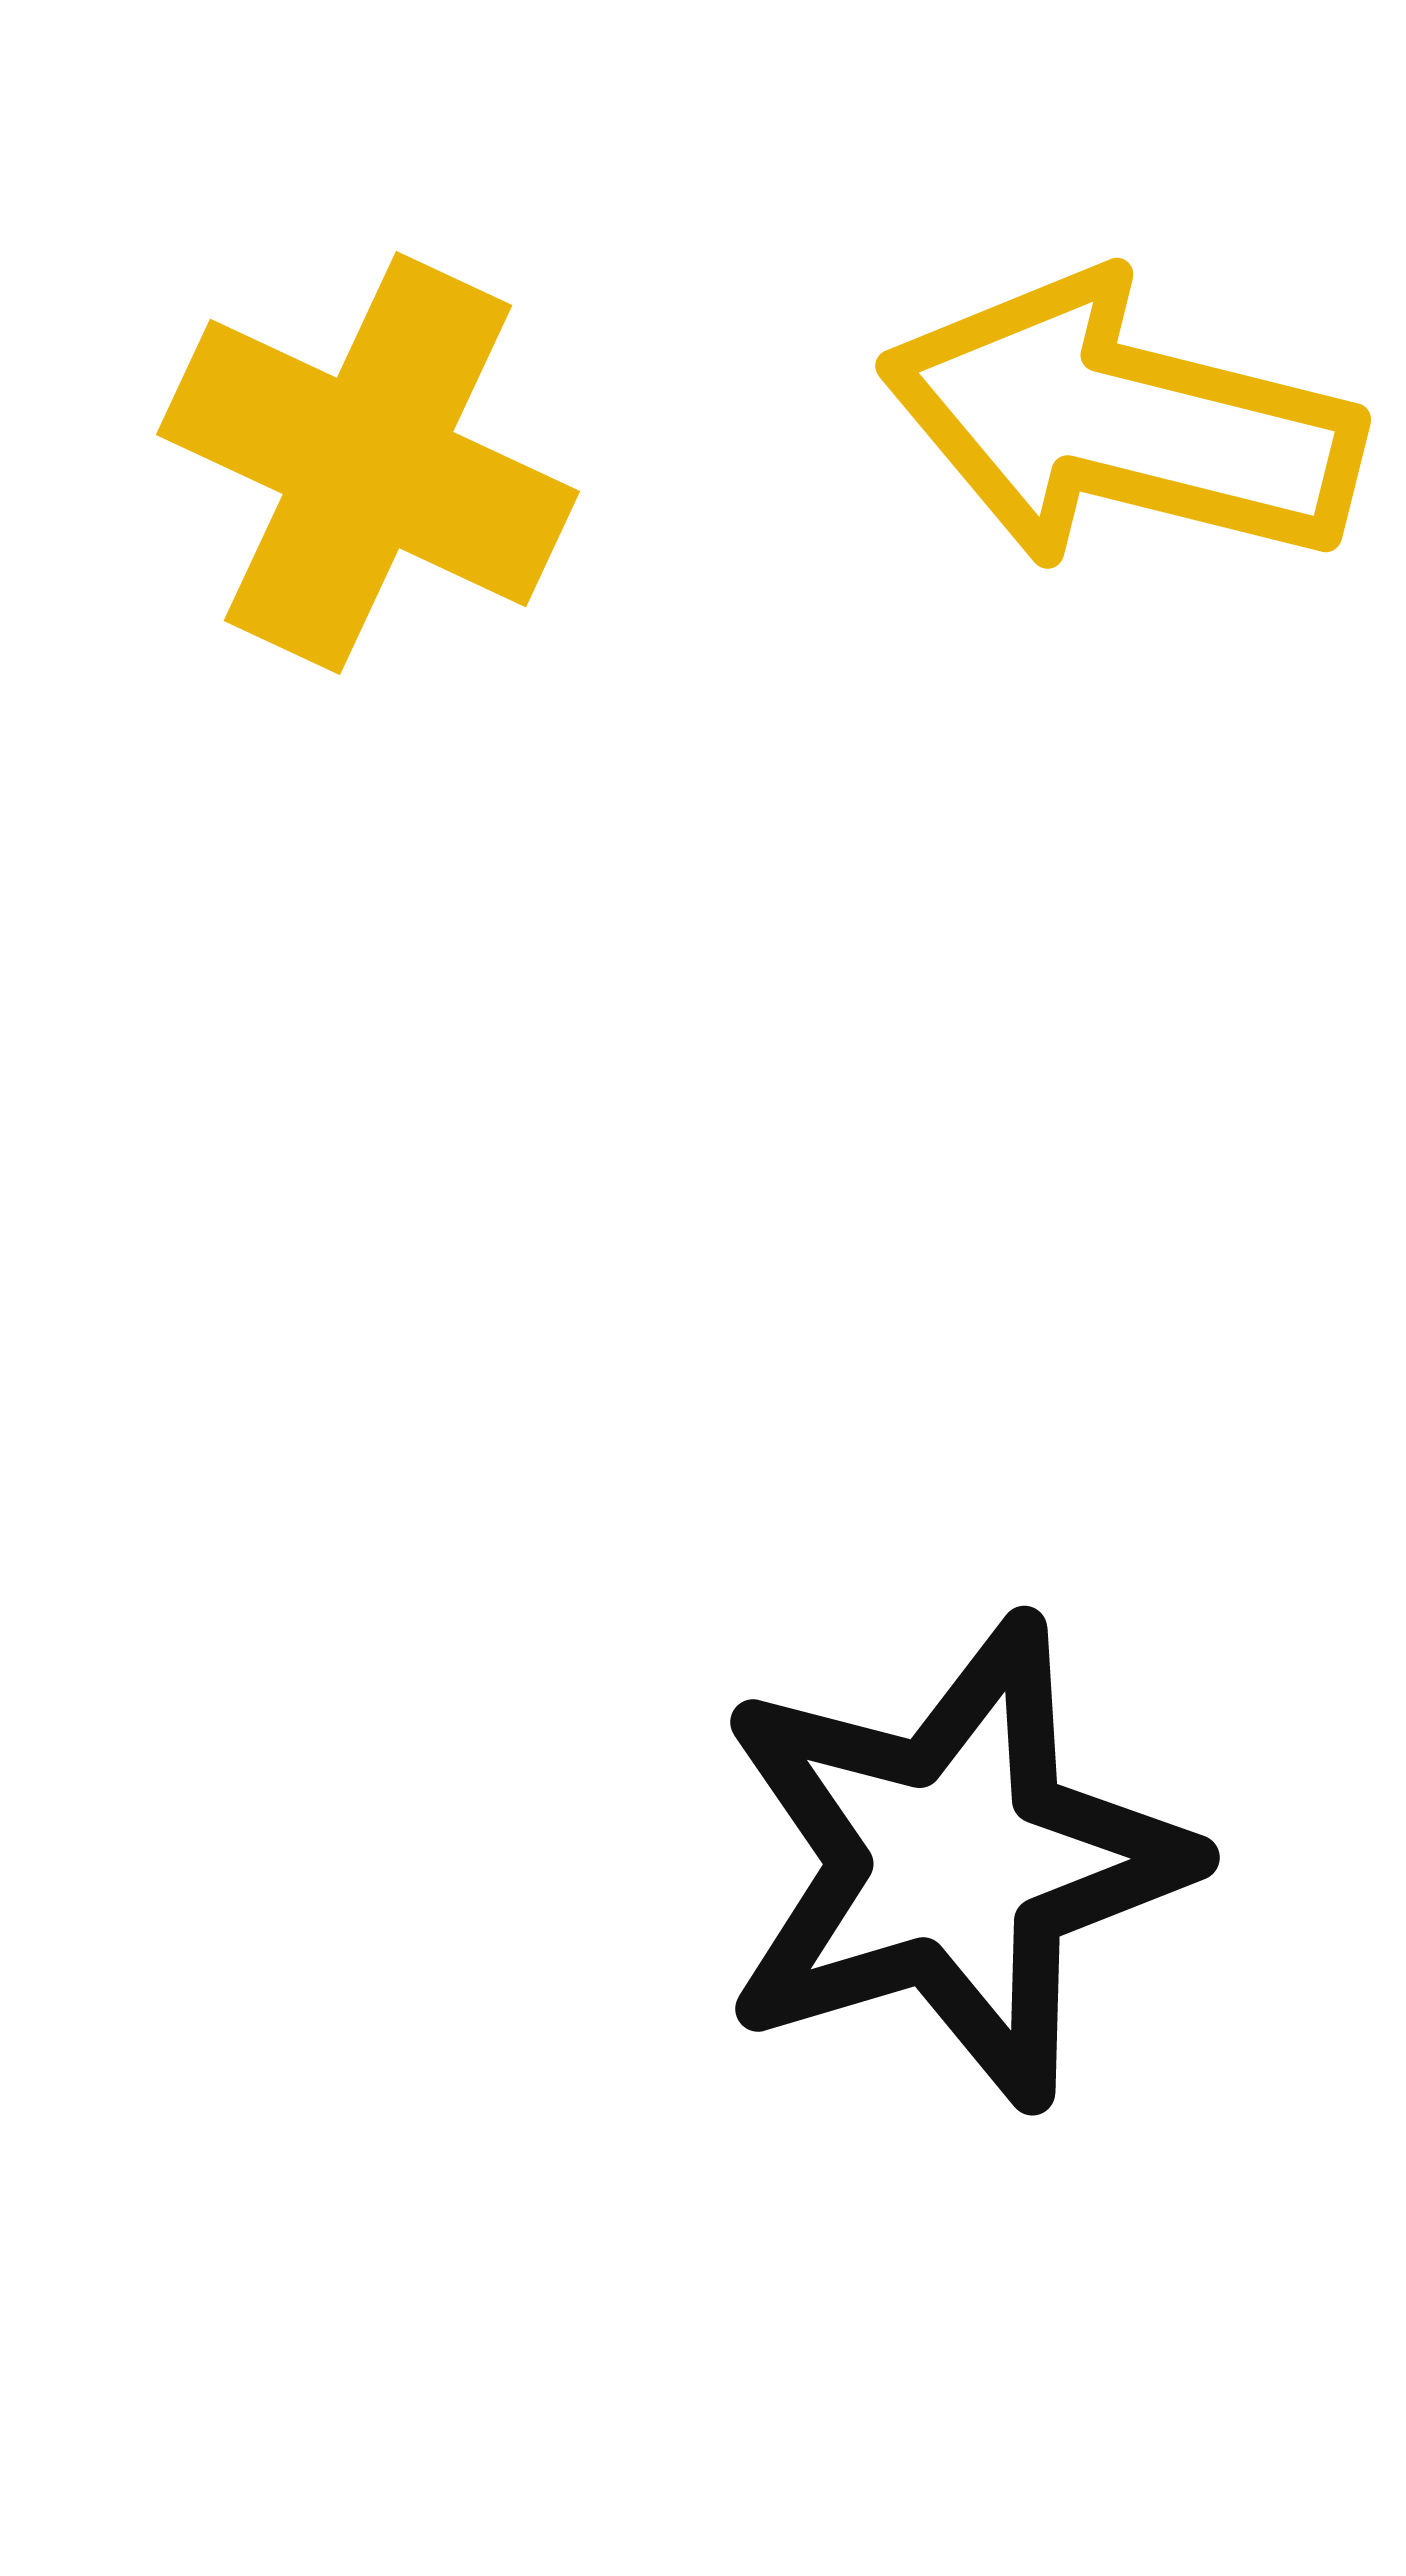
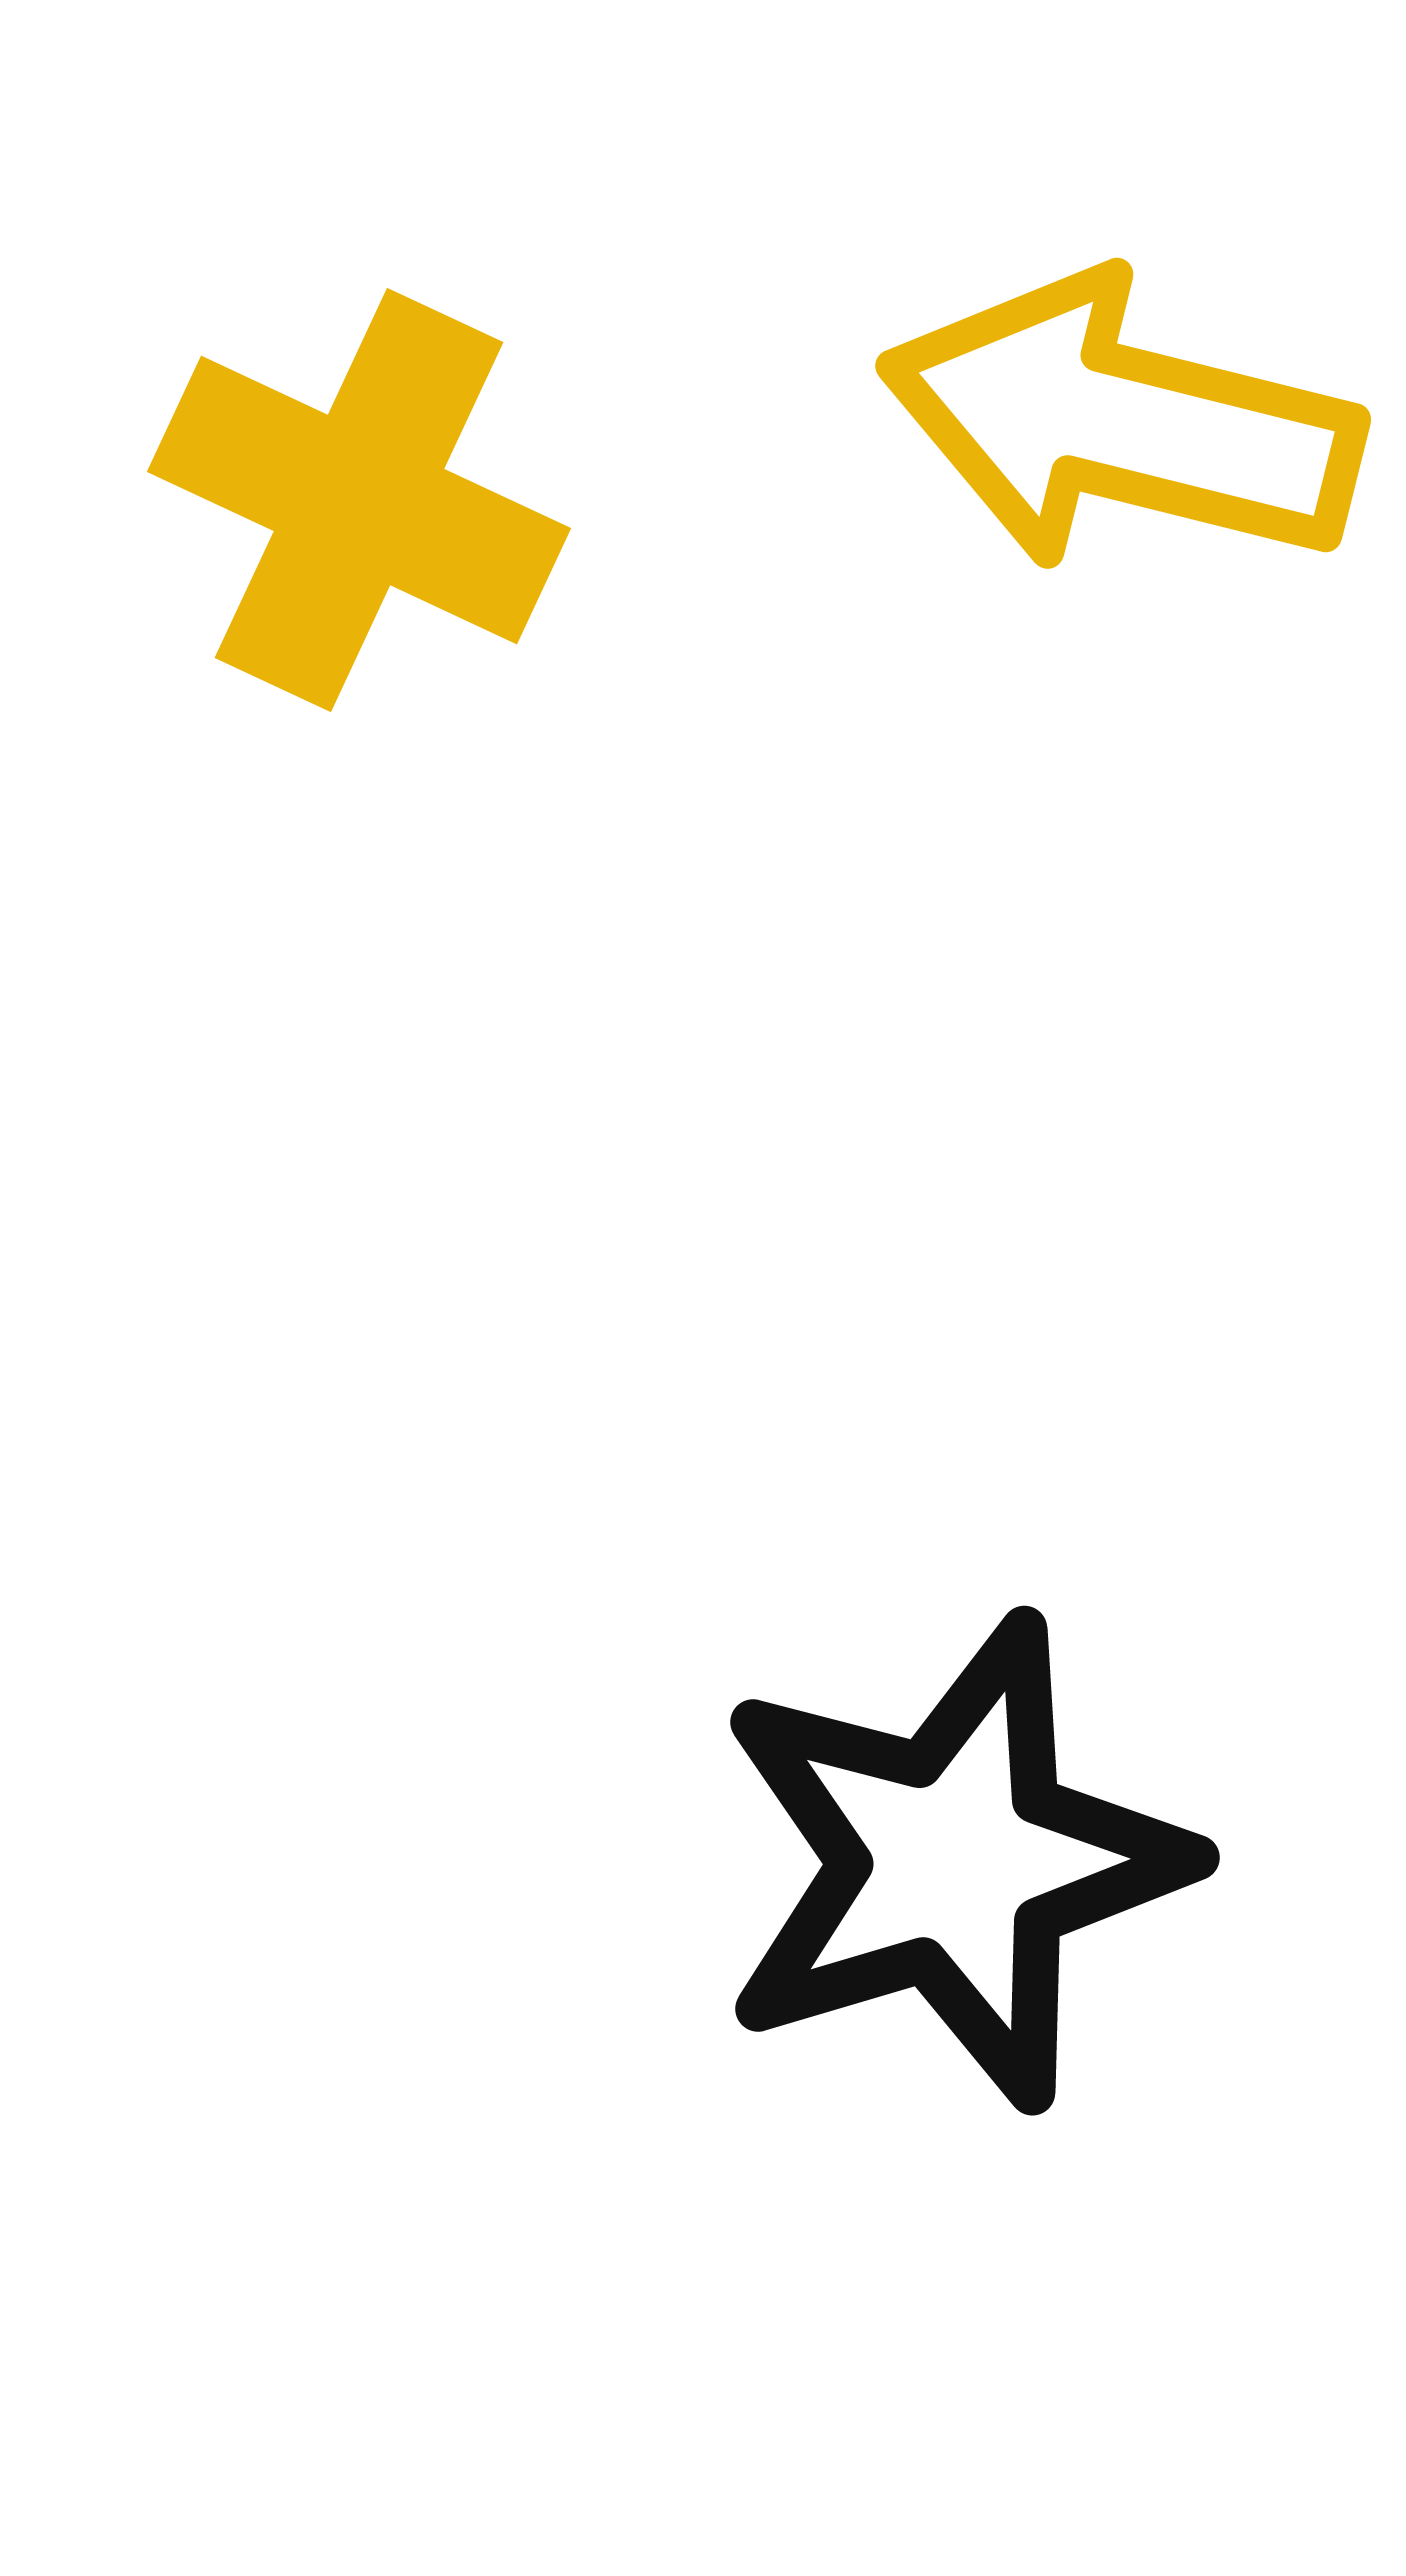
yellow cross: moved 9 px left, 37 px down
